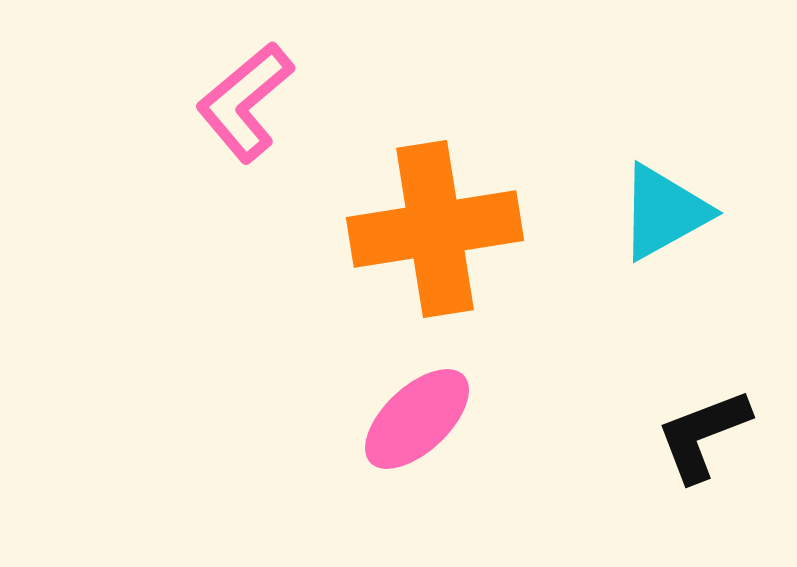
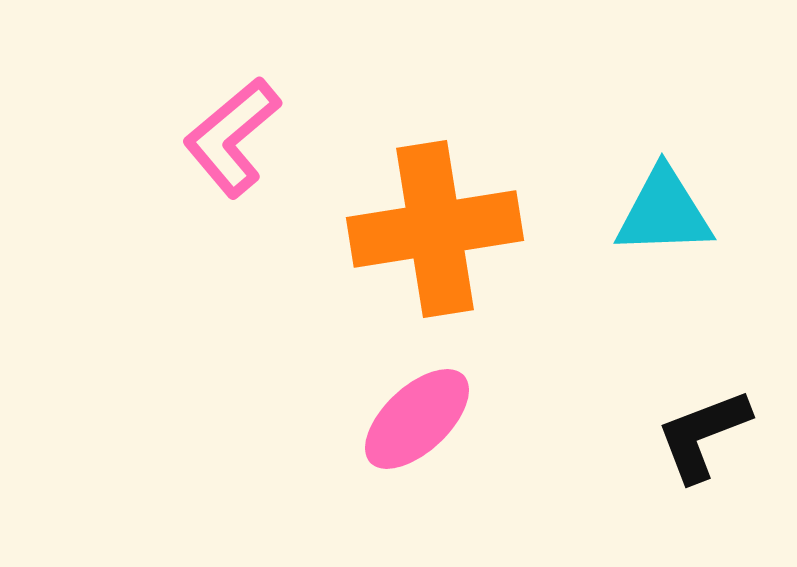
pink L-shape: moved 13 px left, 35 px down
cyan triangle: rotated 27 degrees clockwise
